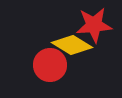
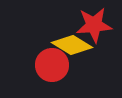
red circle: moved 2 px right
